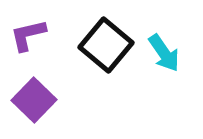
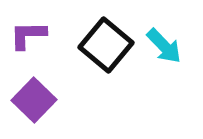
purple L-shape: rotated 12 degrees clockwise
cyan arrow: moved 7 px up; rotated 9 degrees counterclockwise
